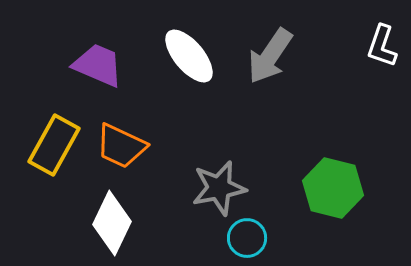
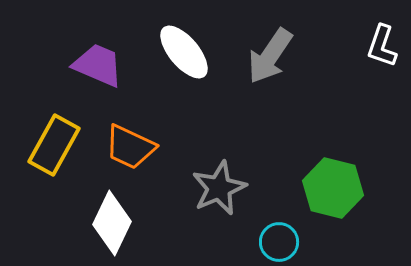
white ellipse: moved 5 px left, 4 px up
orange trapezoid: moved 9 px right, 1 px down
gray star: rotated 12 degrees counterclockwise
cyan circle: moved 32 px right, 4 px down
